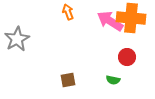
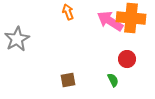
red circle: moved 2 px down
green semicircle: rotated 128 degrees counterclockwise
